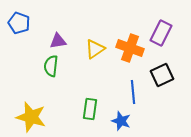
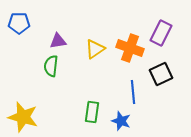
blue pentagon: rotated 20 degrees counterclockwise
black square: moved 1 px left, 1 px up
green rectangle: moved 2 px right, 3 px down
yellow star: moved 8 px left
